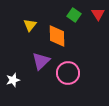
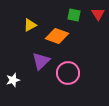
green square: rotated 24 degrees counterclockwise
yellow triangle: rotated 24 degrees clockwise
orange diamond: rotated 70 degrees counterclockwise
